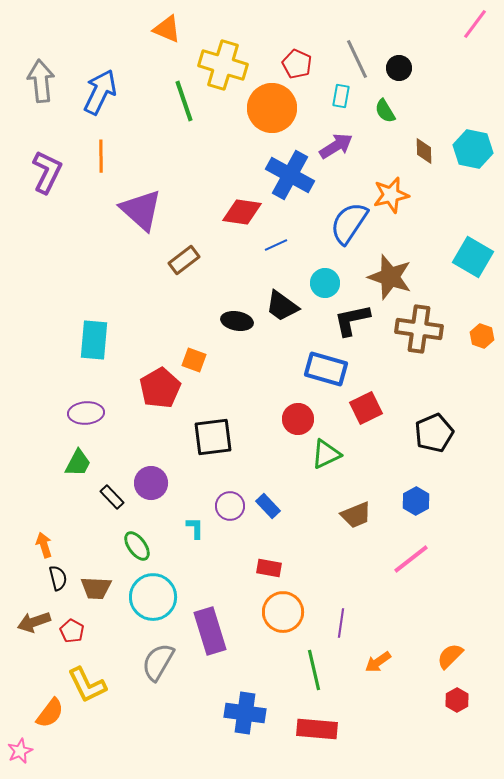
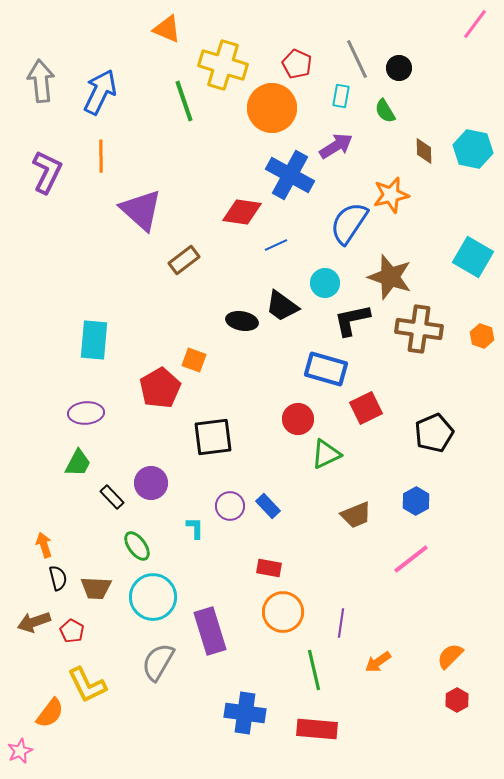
black ellipse at (237, 321): moved 5 px right
